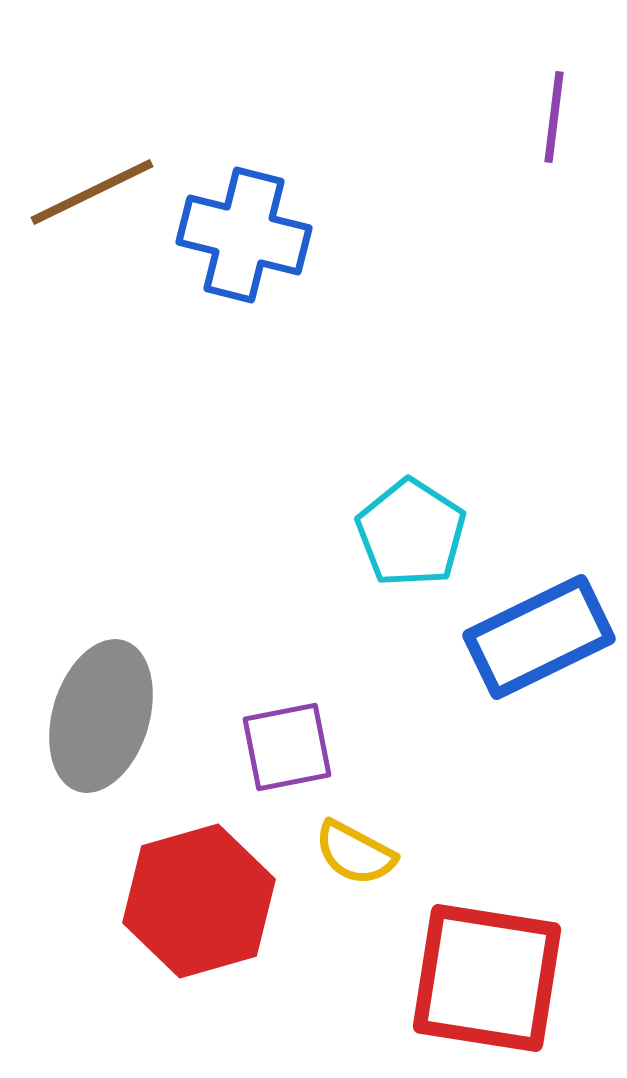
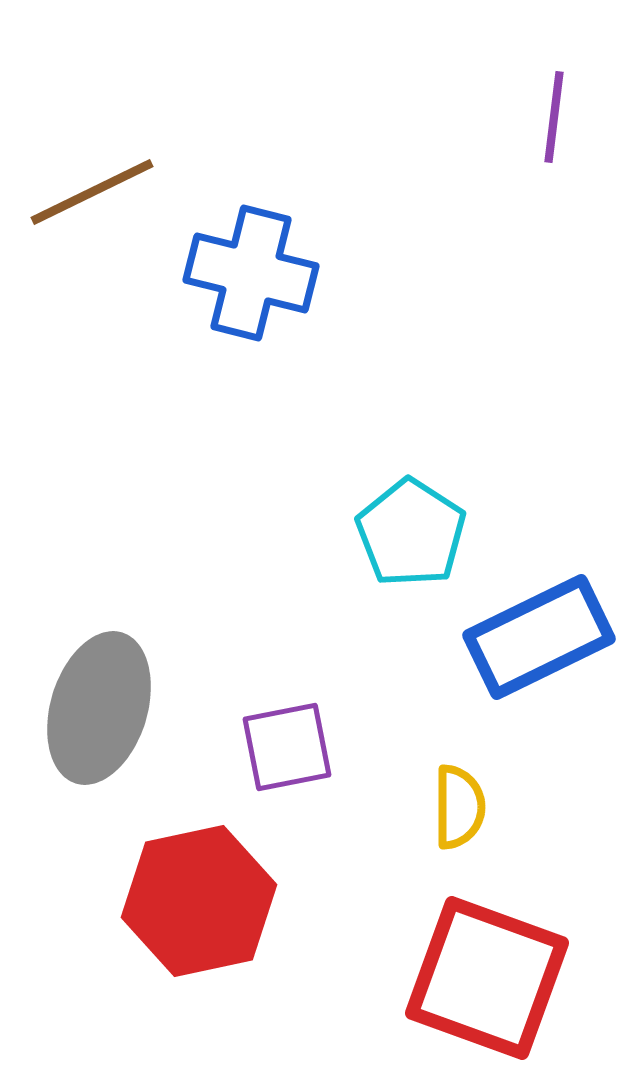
blue cross: moved 7 px right, 38 px down
gray ellipse: moved 2 px left, 8 px up
yellow semicircle: moved 104 px right, 46 px up; rotated 118 degrees counterclockwise
red hexagon: rotated 4 degrees clockwise
red square: rotated 11 degrees clockwise
